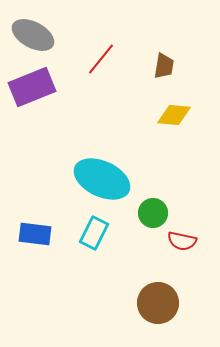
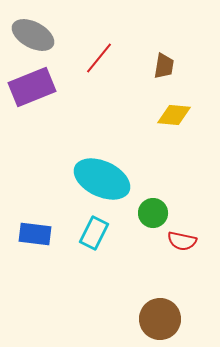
red line: moved 2 px left, 1 px up
brown circle: moved 2 px right, 16 px down
